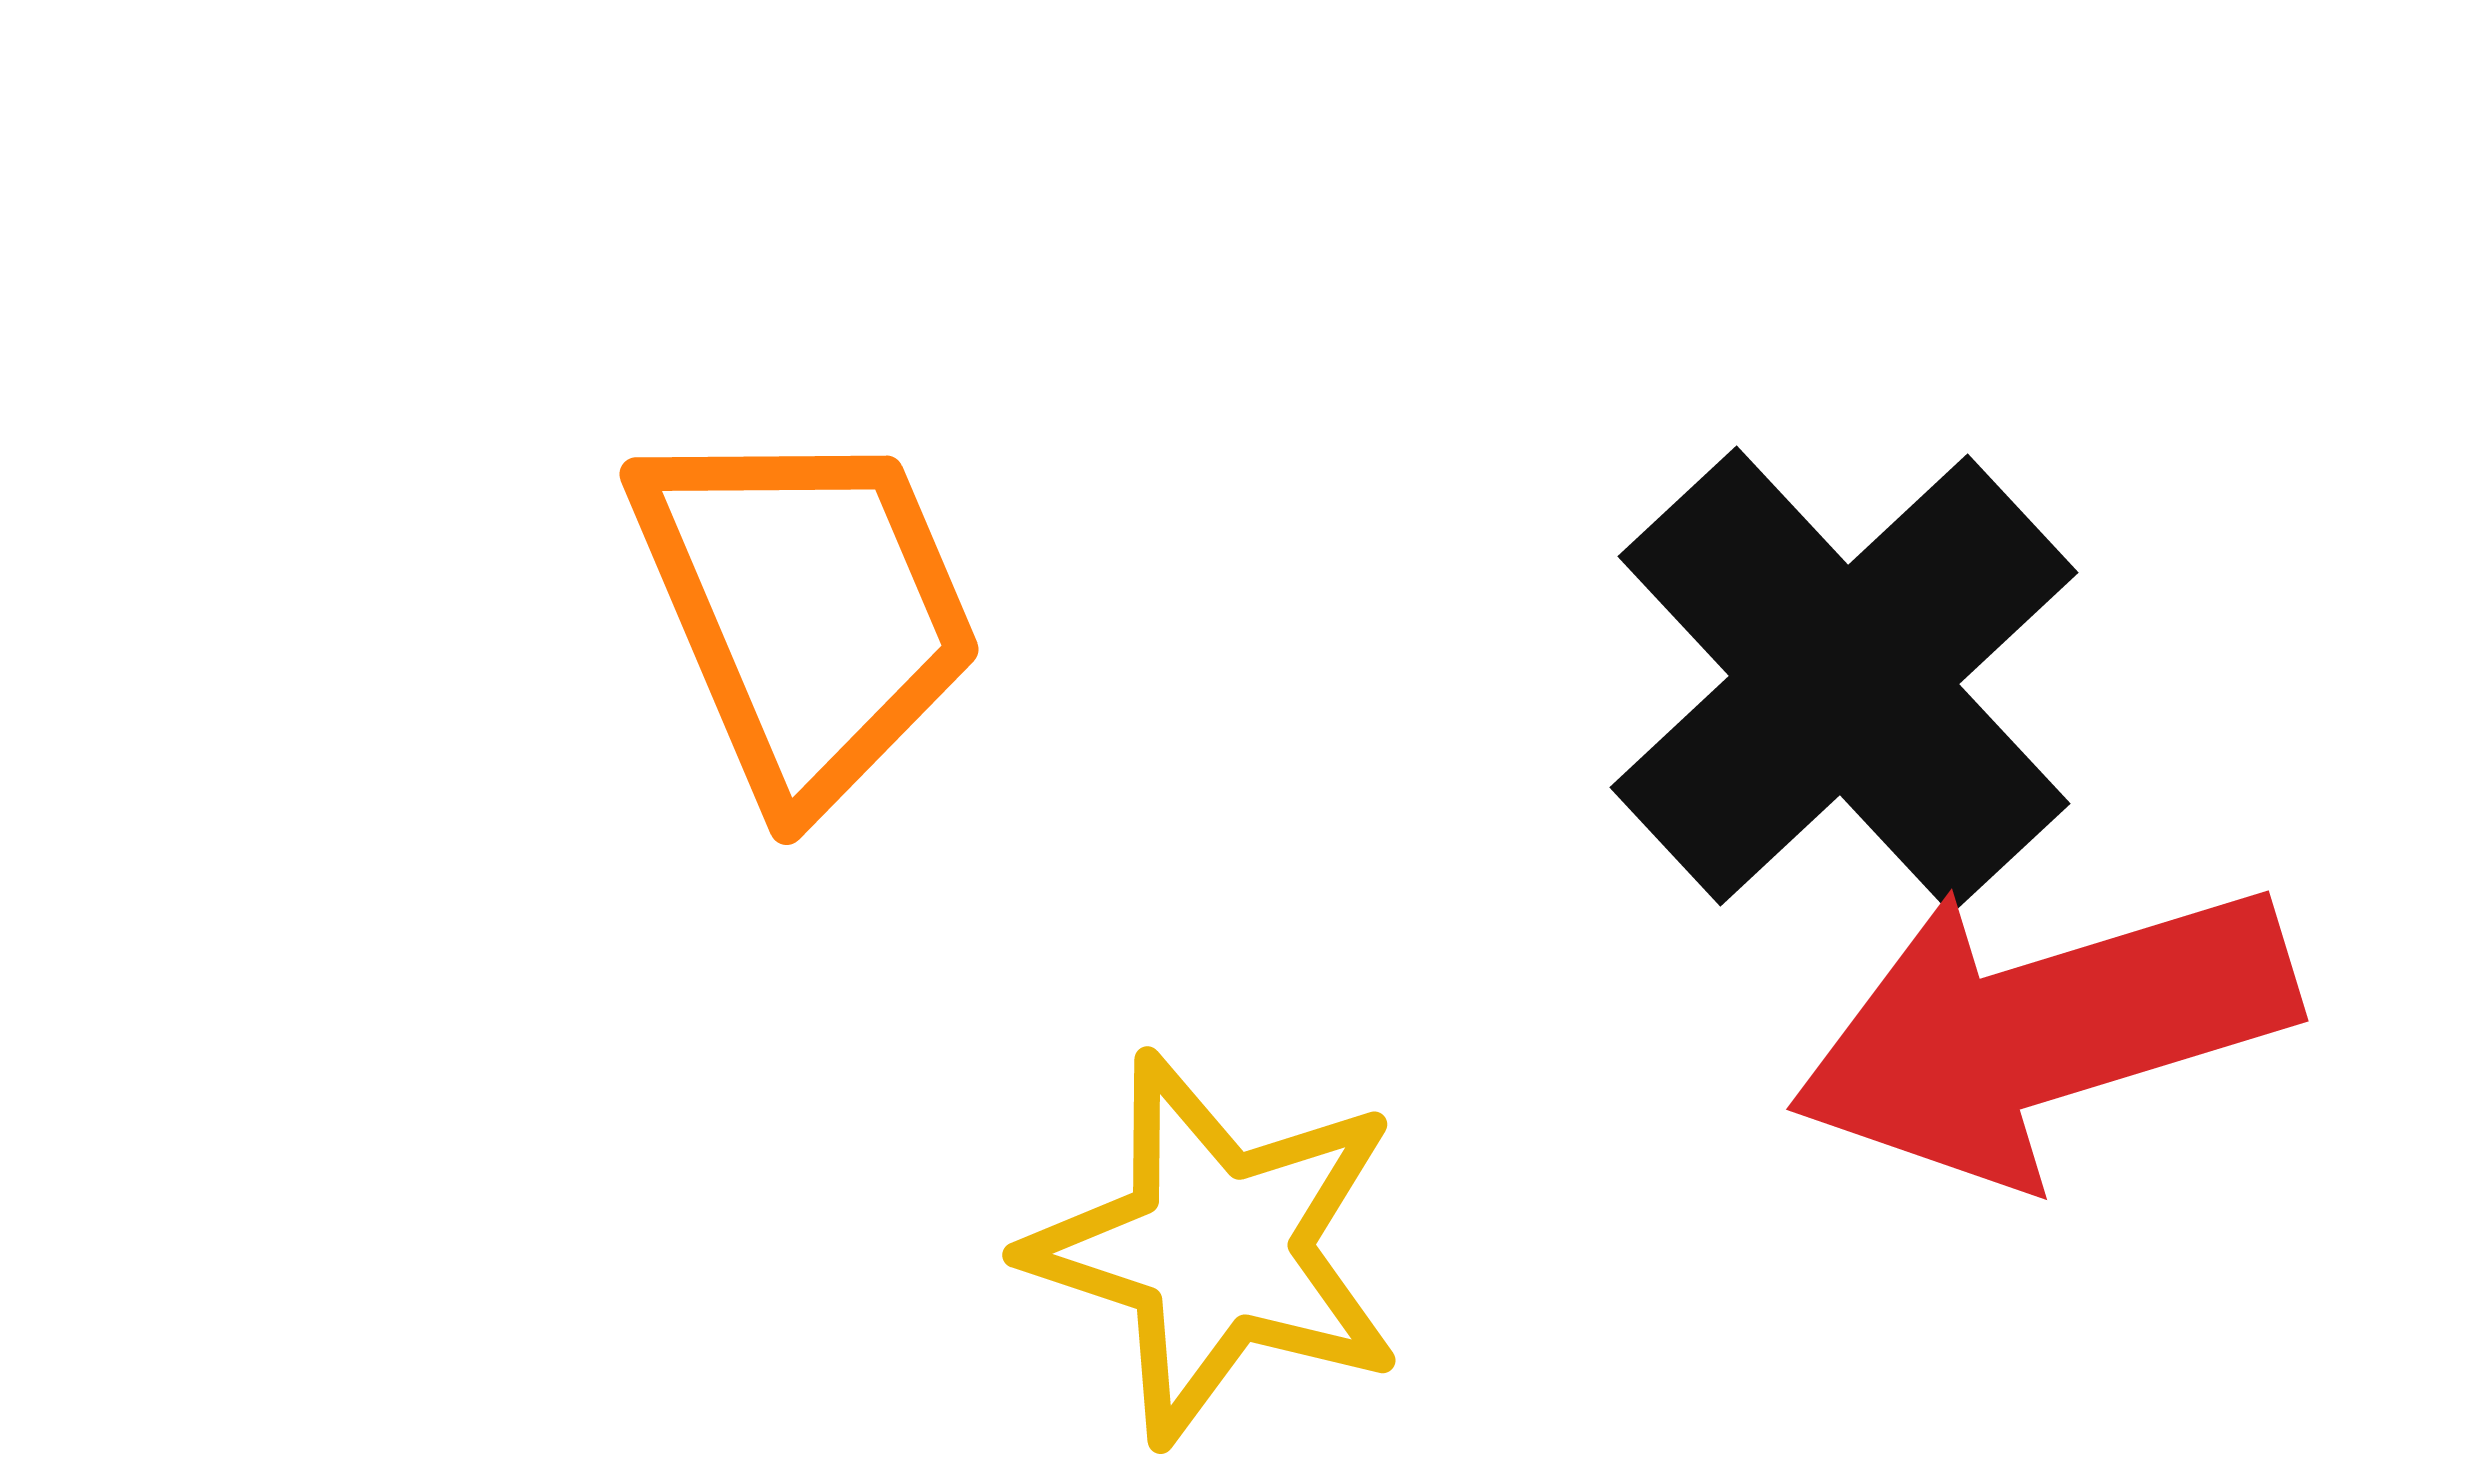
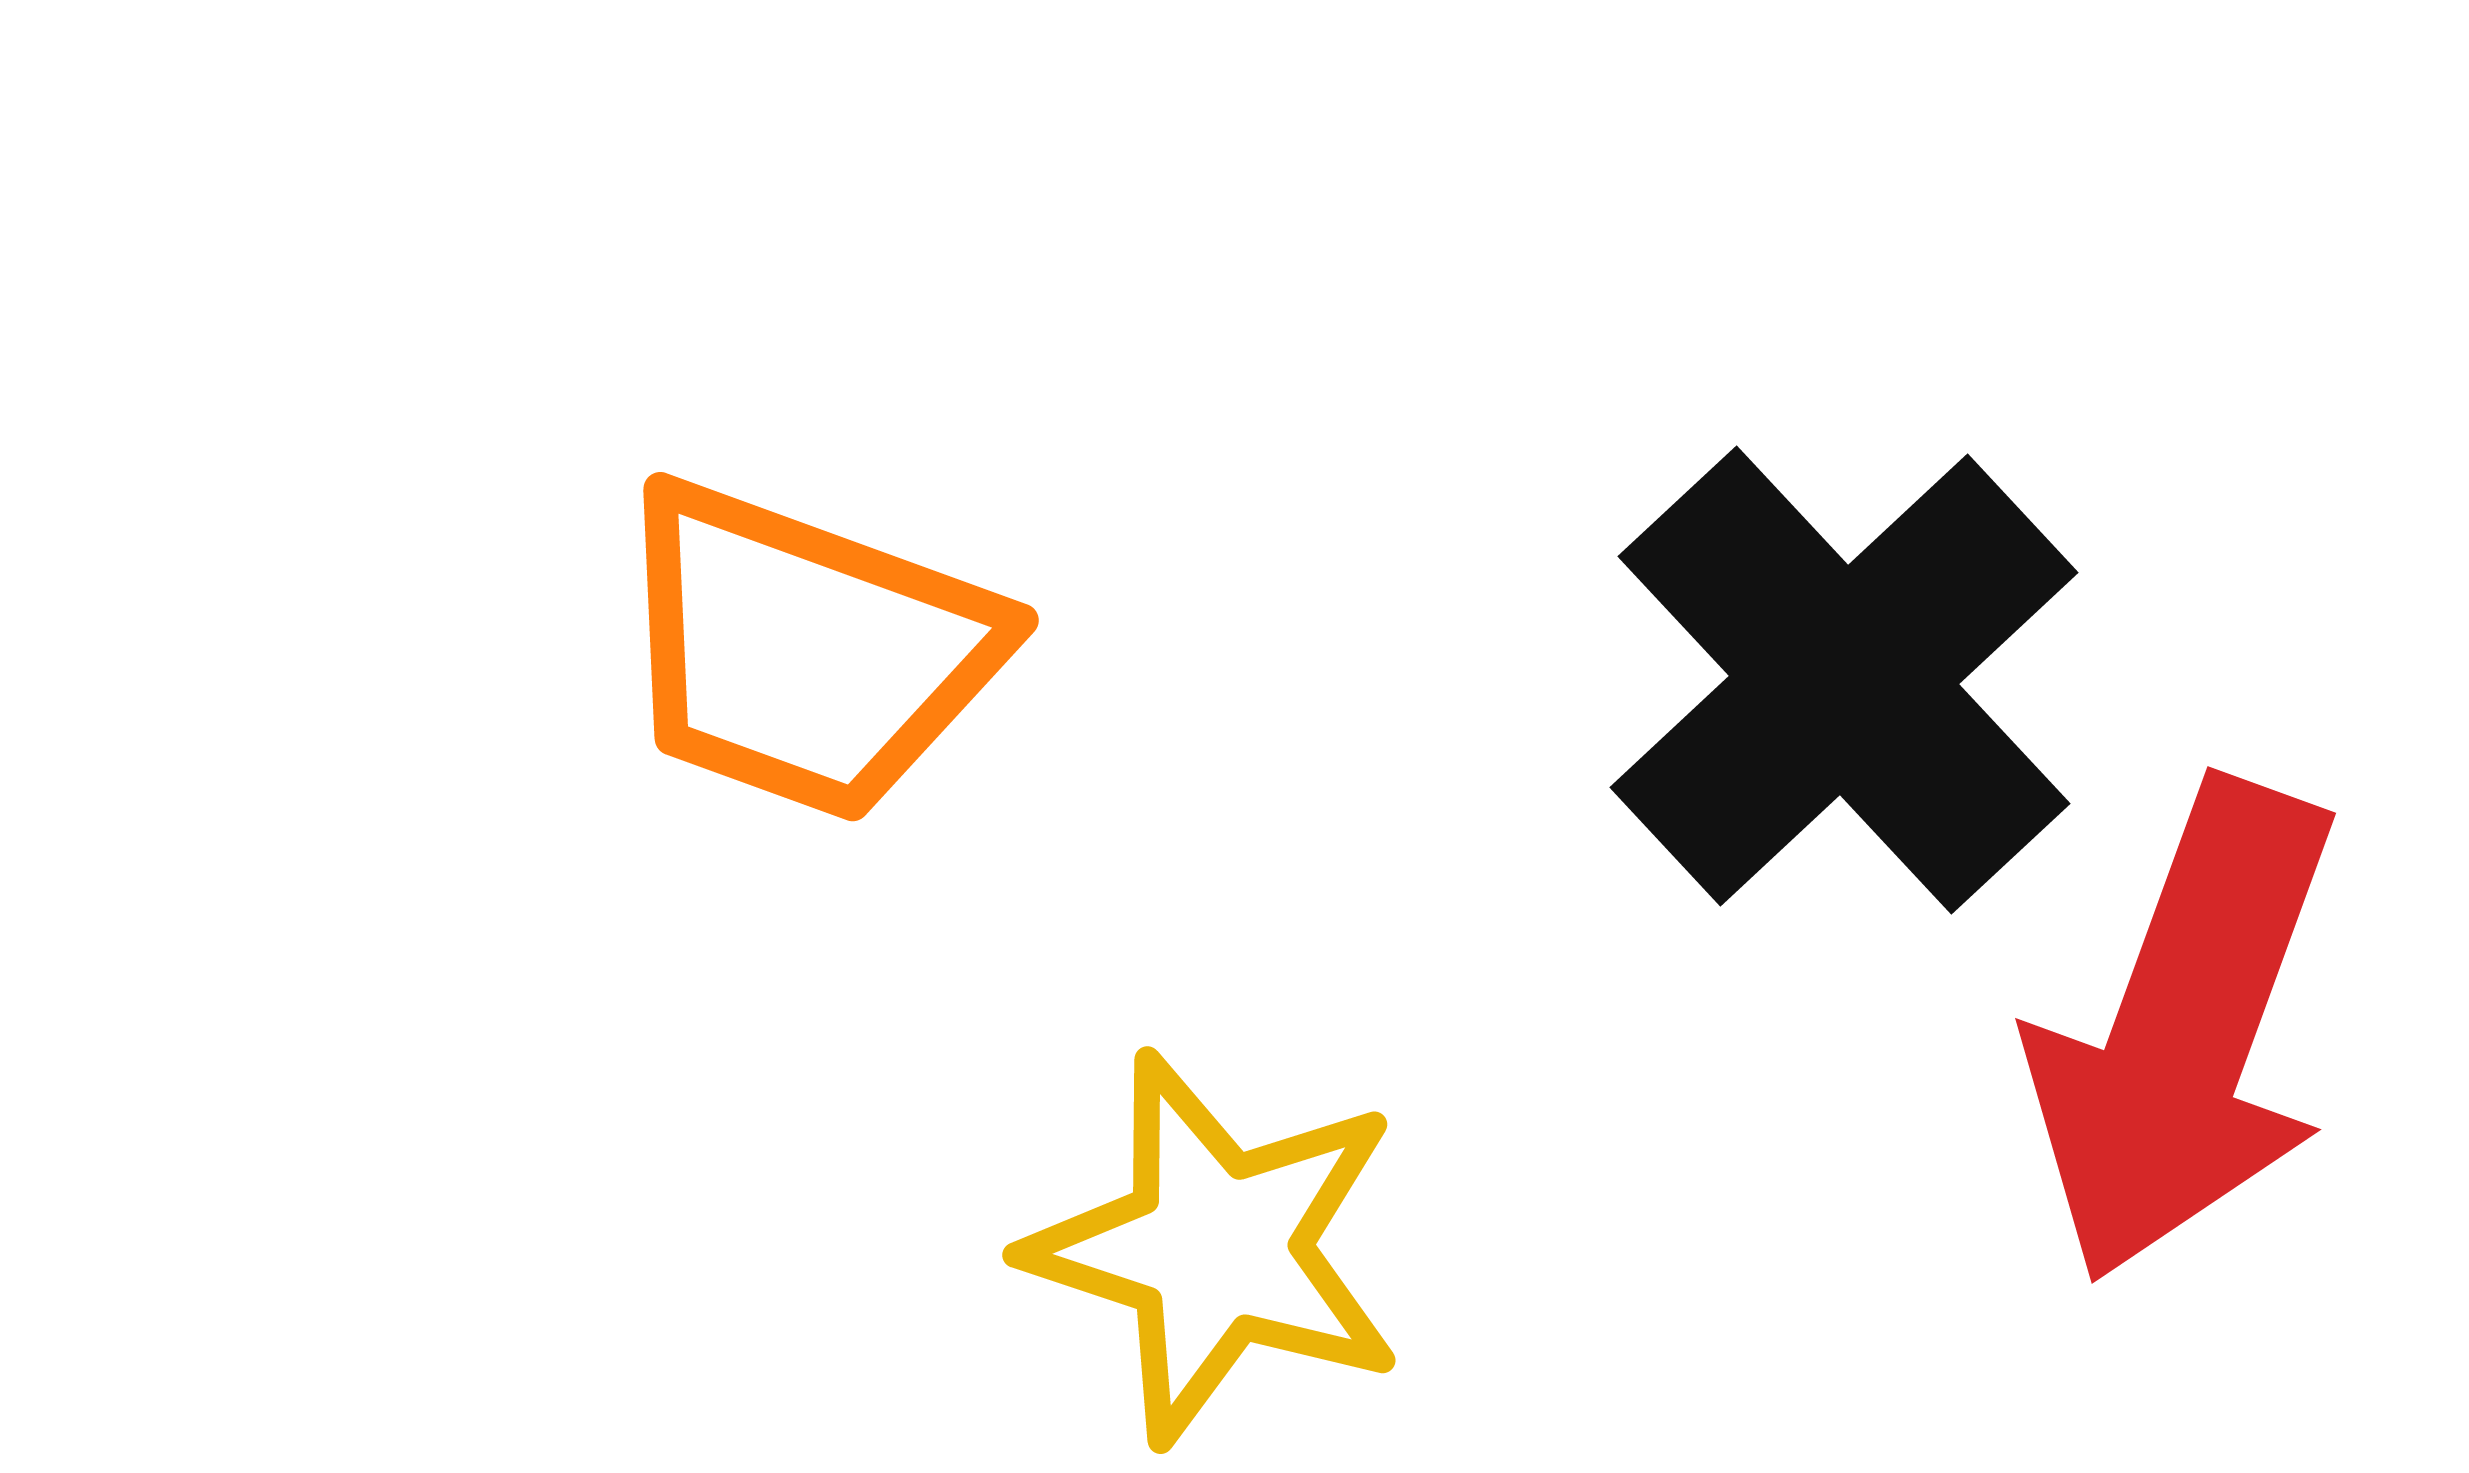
orange trapezoid: moved 40 px down; rotated 133 degrees clockwise
red arrow: moved 141 px right; rotated 53 degrees counterclockwise
